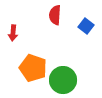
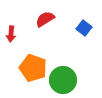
red semicircle: moved 10 px left, 4 px down; rotated 54 degrees clockwise
blue square: moved 2 px left, 2 px down
red arrow: moved 2 px left, 1 px down
